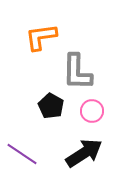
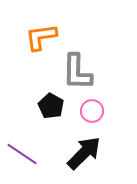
black arrow: rotated 12 degrees counterclockwise
